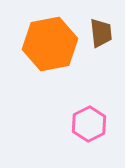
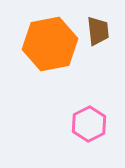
brown trapezoid: moved 3 px left, 2 px up
